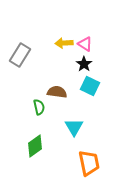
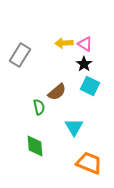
brown semicircle: rotated 132 degrees clockwise
green diamond: rotated 60 degrees counterclockwise
orange trapezoid: rotated 56 degrees counterclockwise
